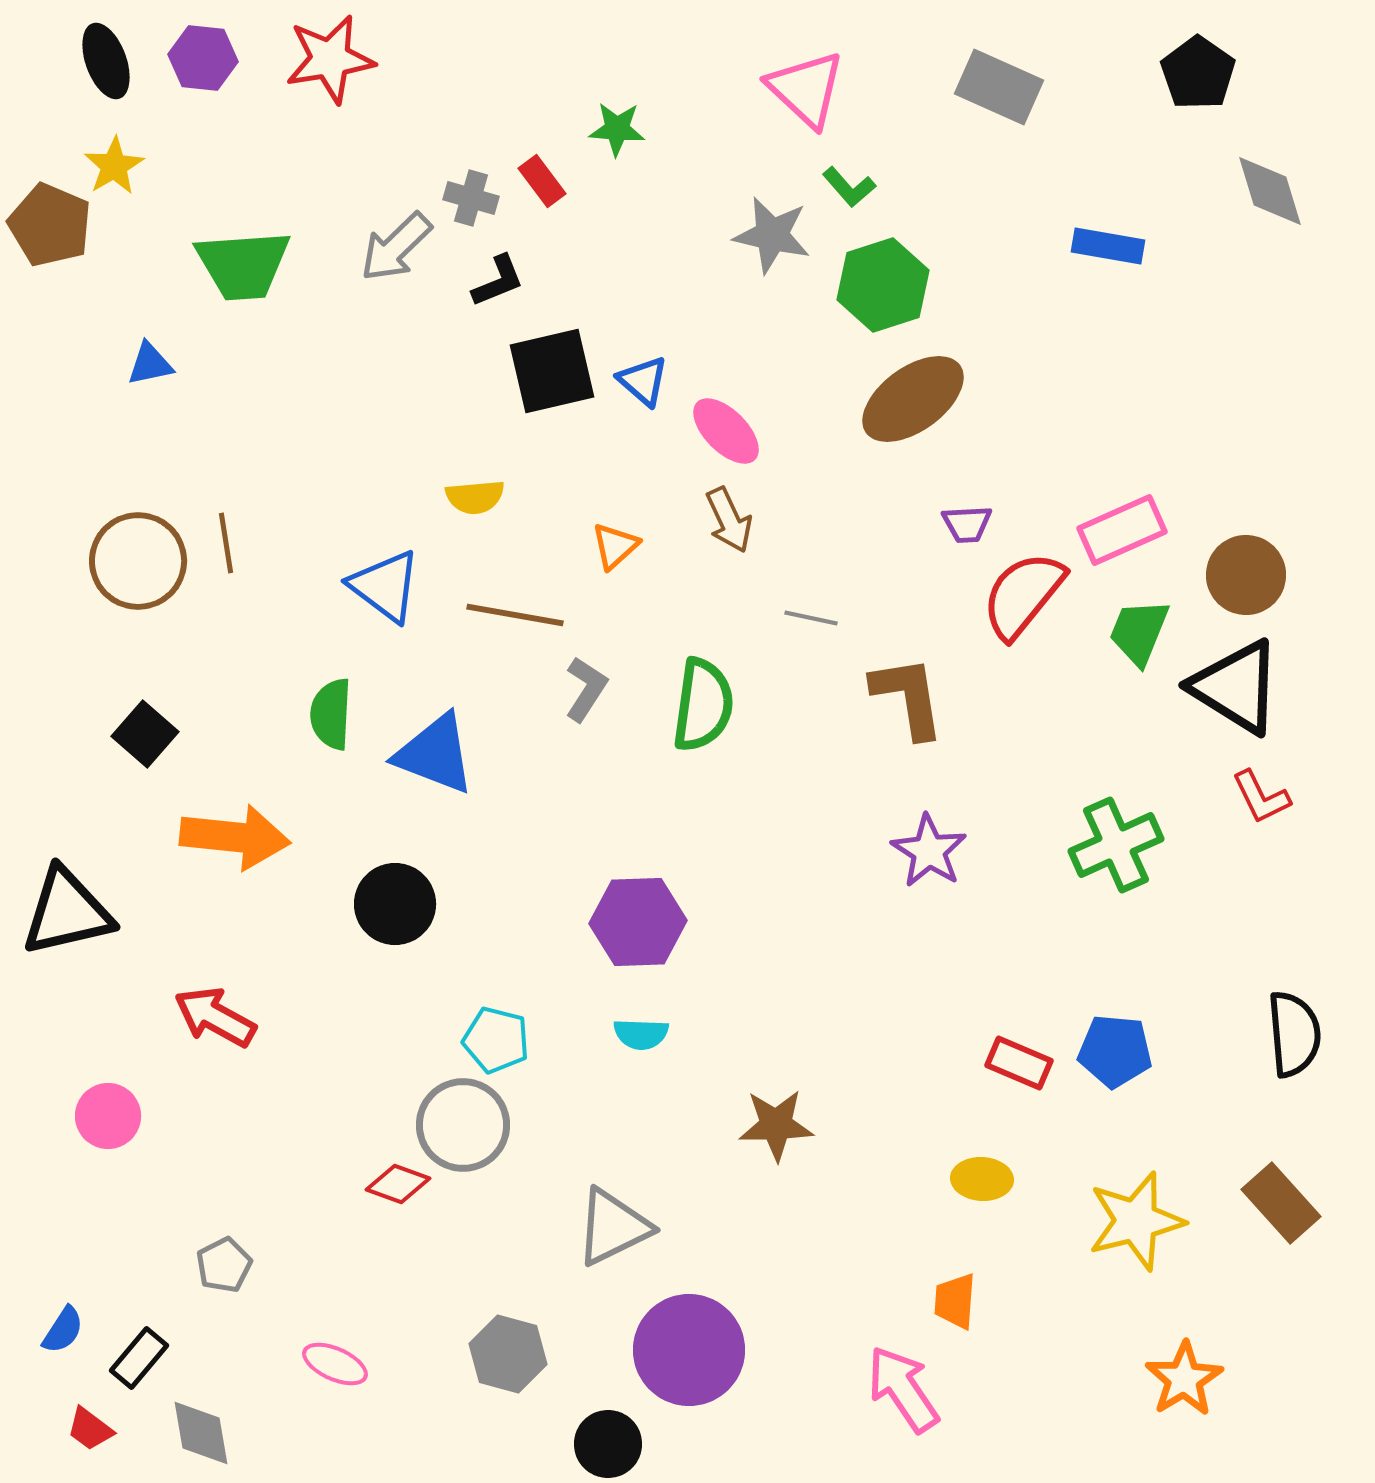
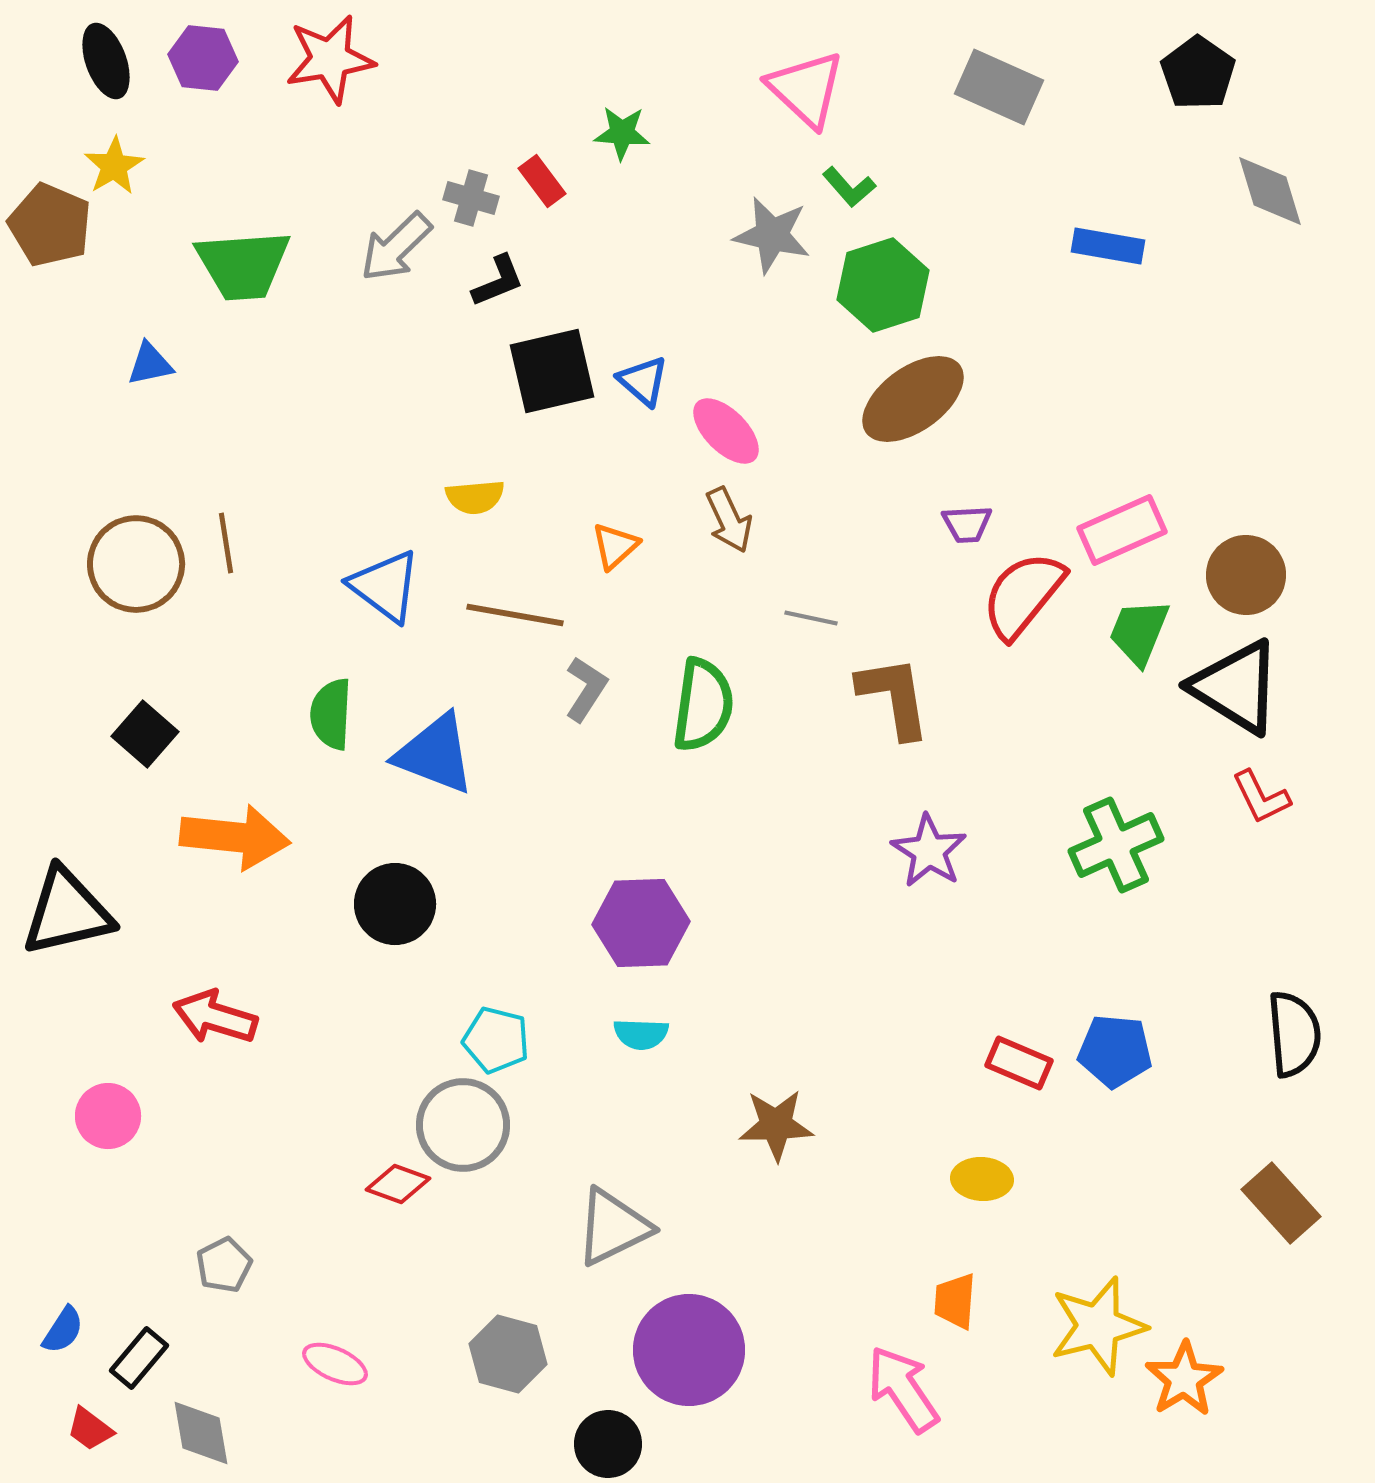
green star at (617, 129): moved 5 px right, 4 px down
brown circle at (138, 561): moved 2 px left, 3 px down
brown L-shape at (908, 697): moved 14 px left
purple hexagon at (638, 922): moved 3 px right, 1 px down
red arrow at (215, 1017): rotated 12 degrees counterclockwise
yellow star at (1136, 1221): moved 38 px left, 105 px down
